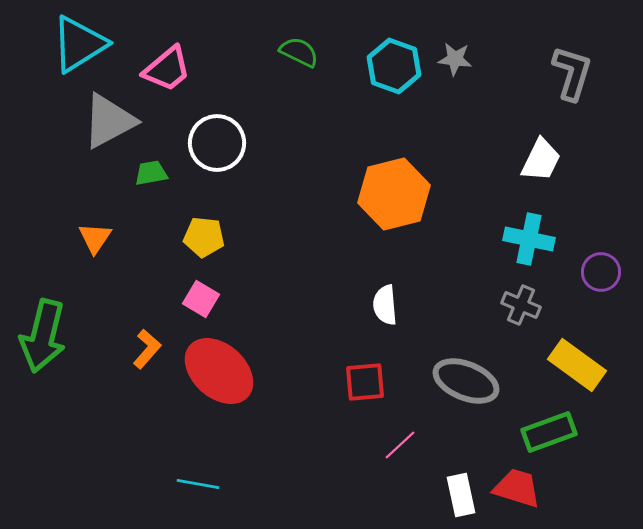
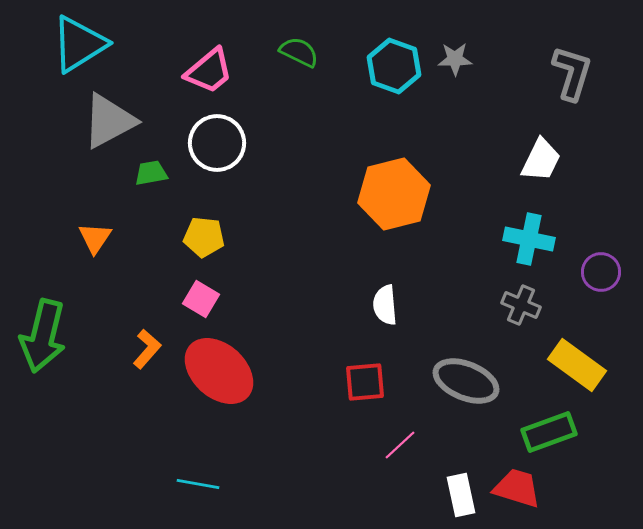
gray star: rotated 8 degrees counterclockwise
pink trapezoid: moved 42 px right, 2 px down
